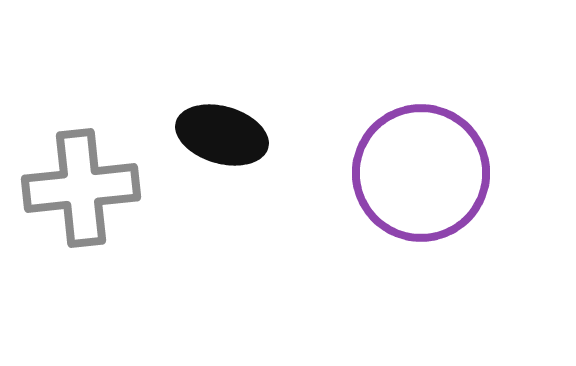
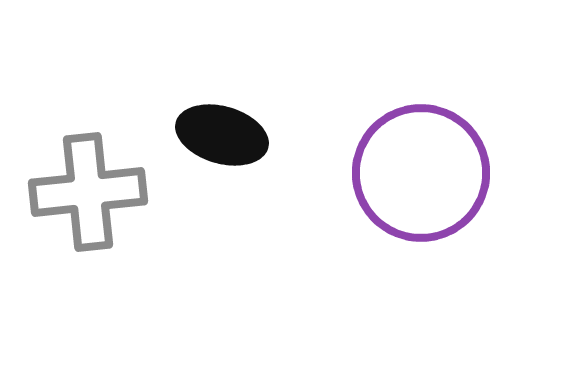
gray cross: moved 7 px right, 4 px down
